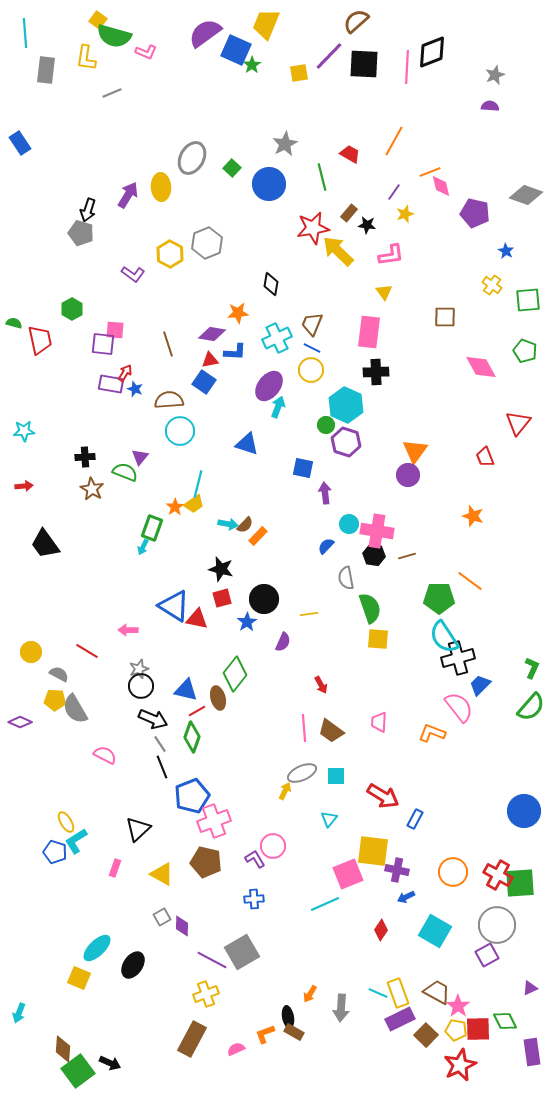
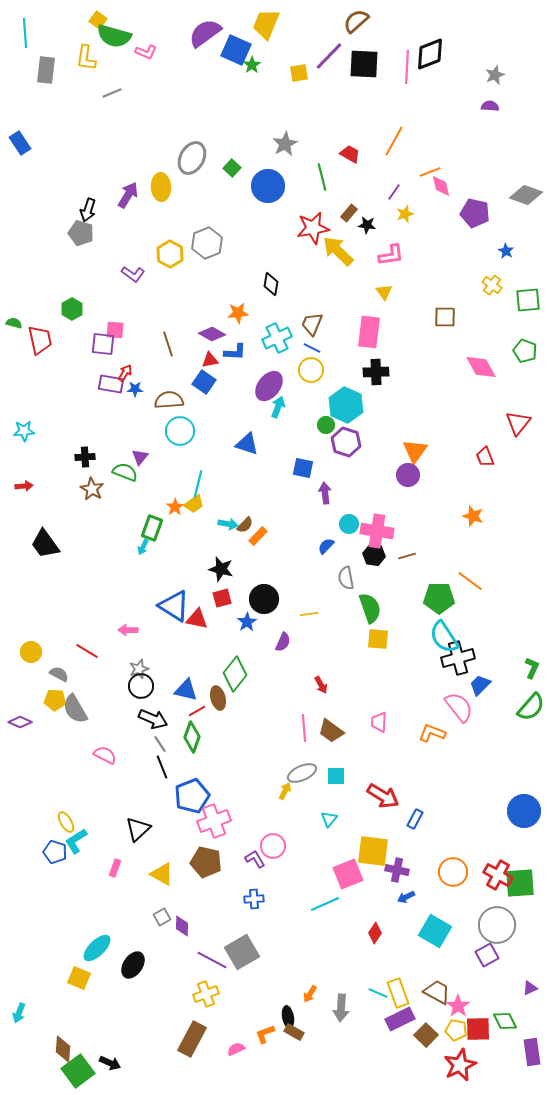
black diamond at (432, 52): moved 2 px left, 2 px down
blue circle at (269, 184): moved 1 px left, 2 px down
purple diamond at (212, 334): rotated 20 degrees clockwise
blue star at (135, 389): rotated 21 degrees counterclockwise
red diamond at (381, 930): moved 6 px left, 3 px down
